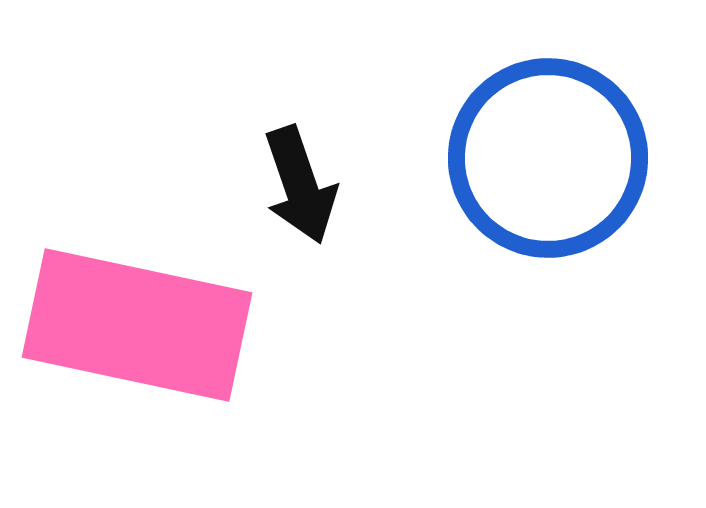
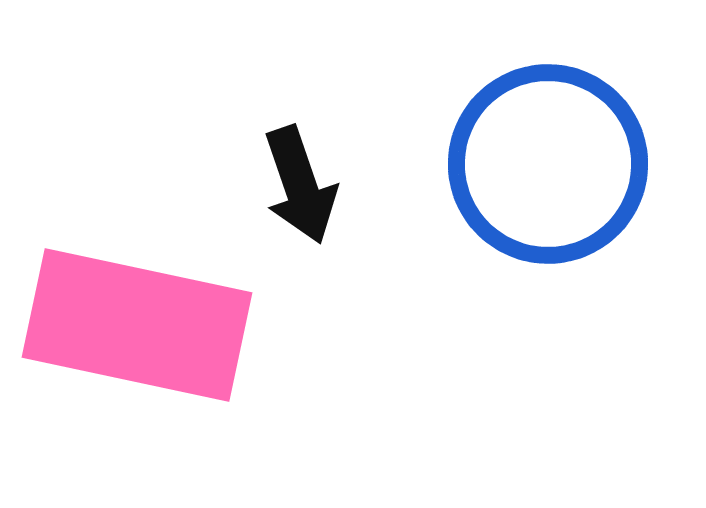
blue circle: moved 6 px down
